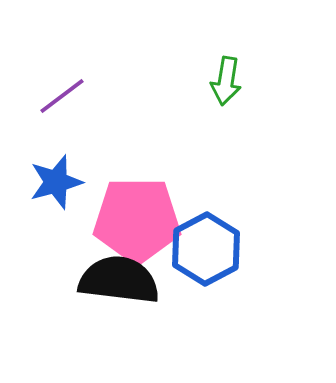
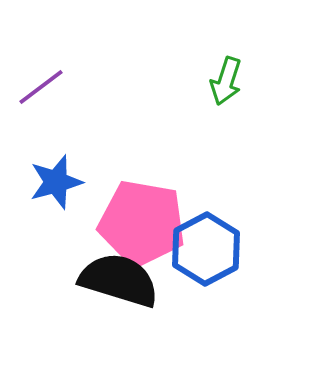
green arrow: rotated 9 degrees clockwise
purple line: moved 21 px left, 9 px up
pink pentagon: moved 5 px right, 3 px down; rotated 10 degrees clockwise
black semicircle: rotated 10 degrees clockwise
